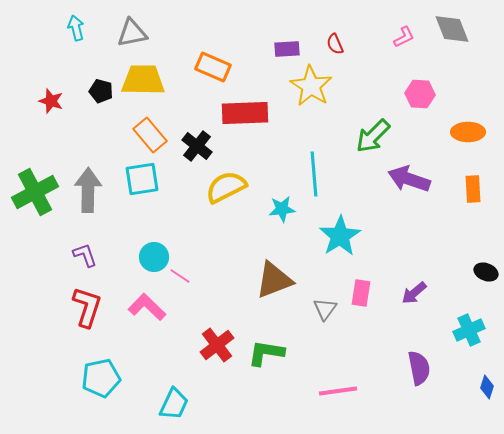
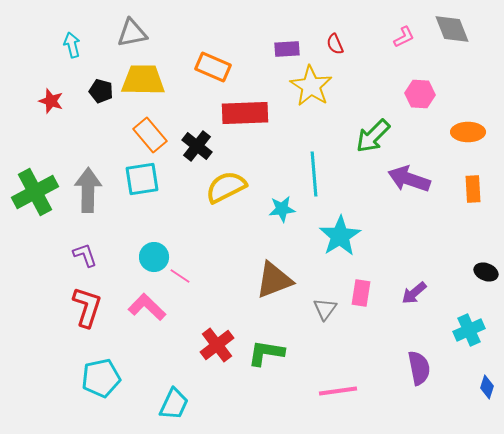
cyan arrow at (76, 28): moved 4 px left, 17 px down
